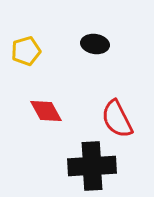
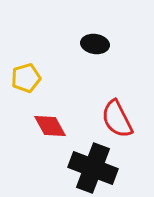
yellow pentagon: moved 27 px down
red diamond: moved 4 px right, 15 px down
black cross: moved 1 px right, 2 px down; rotated 24 degrees clockwise
